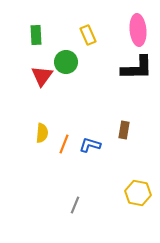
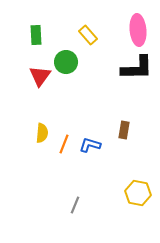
yellow rectangle: rotated 18 degrees counterclockwise
red triangle: moved 2 px left
